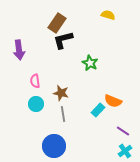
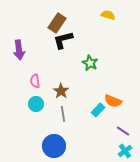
brown star: moved 2 px up; rotated 21 degrees clockwise
